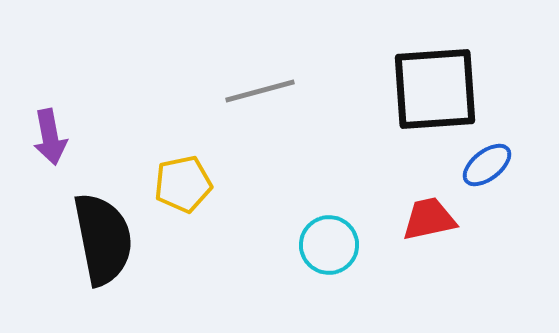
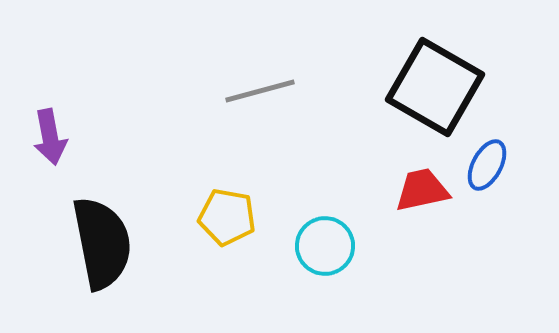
black square: moved 2 px up; rotated 34 degrees clockwise
blue ellipse: rotated 24 degrees counterclockwise
yellow pentagon: moved 44 px right, 33 px down; rotated 22 degrees clockwise
red trapezoid: moved 7 px left, 29 px up
black semicircle: moved 1 px left, 4 px down
cyan circle: moved 4 px left, 1 px down
